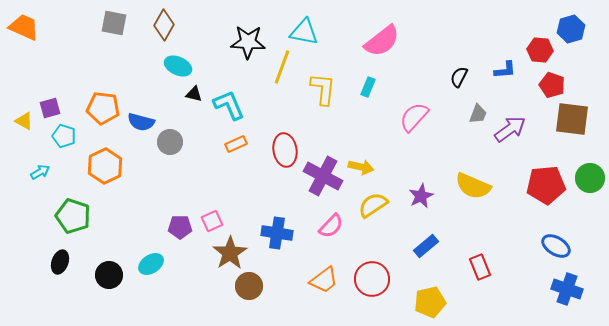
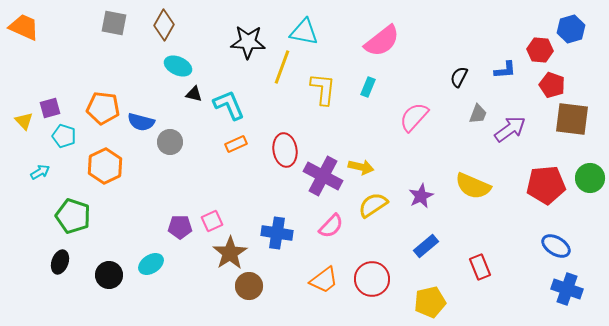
yellow triangle at (24, 121): rotated 18 degrees clockwise
